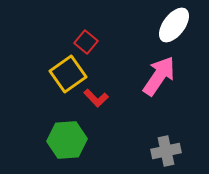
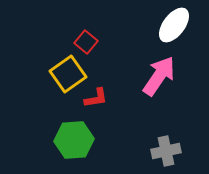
red L-shape: rotated 55 degrees counterclockwise
green hexagon: moved 7 px right
